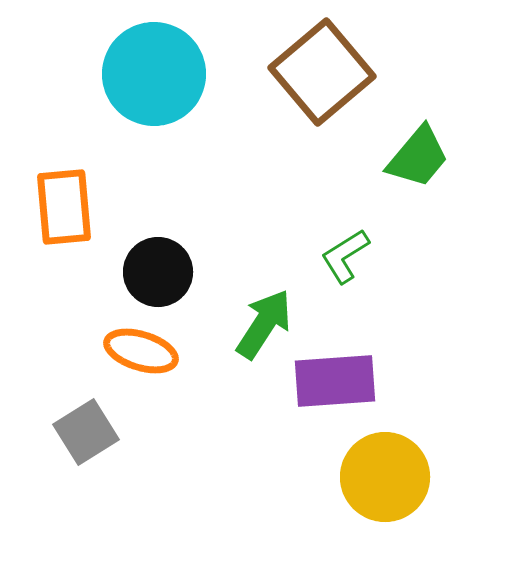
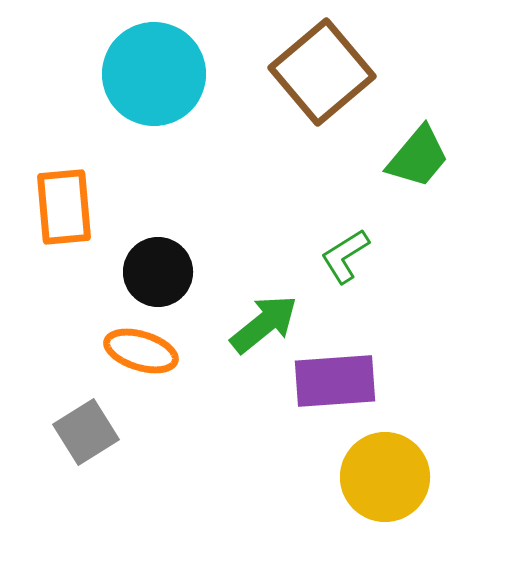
green arrow: rotated 18 degrees clockwise
